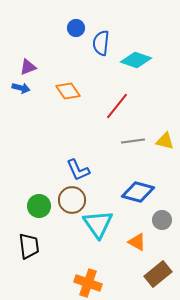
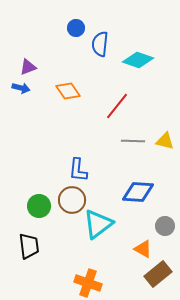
blue semicircle: moved 1 px left, 1 px down
cyan diamond: moved 2 px right
gray line: rotated 10 degrees clockwise
blue L-shape: rotated 30 degrees clockwise
blue diamond: rotated 12 degrees counterclockwise
gray circle: moved 3 px right, 6 px down
cyan triangle: rotated 28 degrees clockwise
orange triangle: moved 6 px right, 7 px down
